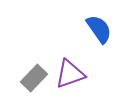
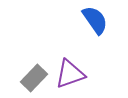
blue semicircle: moved 4 px left, 9 px up
